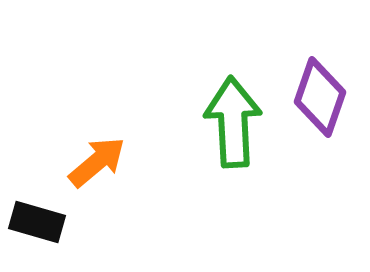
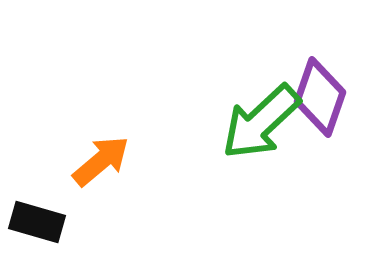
green arrow: moved 28 px right; rotated 130 degrees counterclockwise
orange arrow: moved 4 px right, 1 px up
